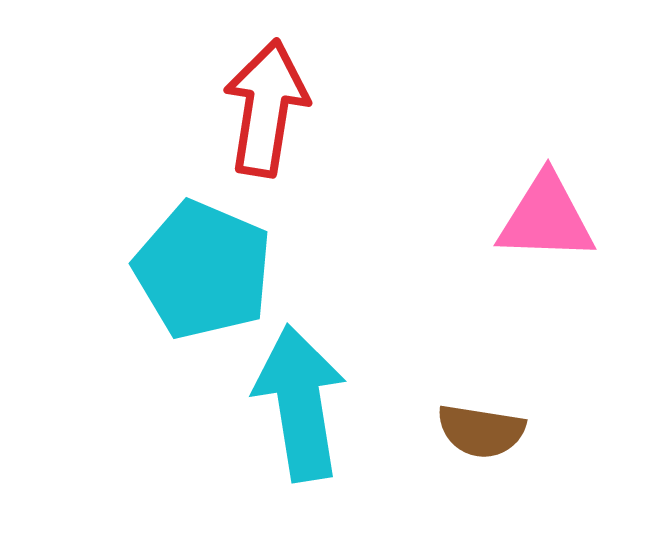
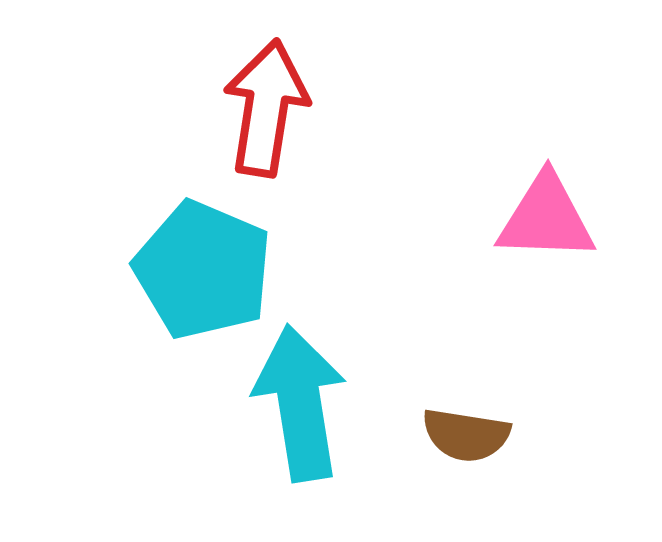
brown semicircle: moved 15 px left, 4 px down
